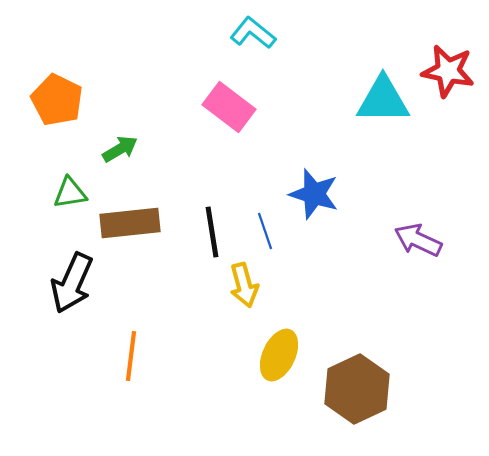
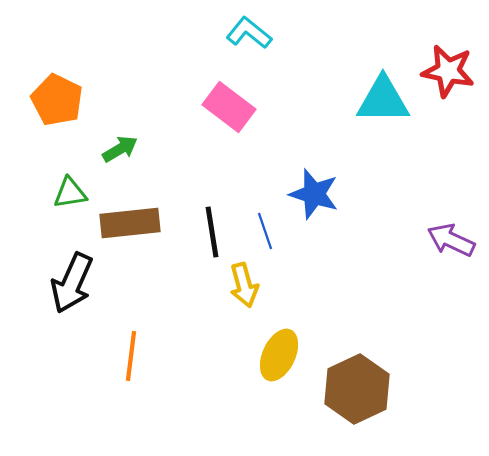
cyan L-shape: moved 4 px left
purple arrow: moved 33 px right
